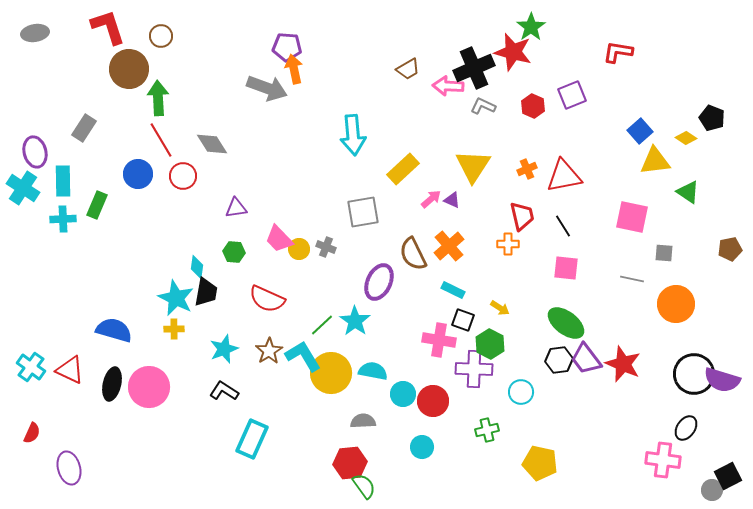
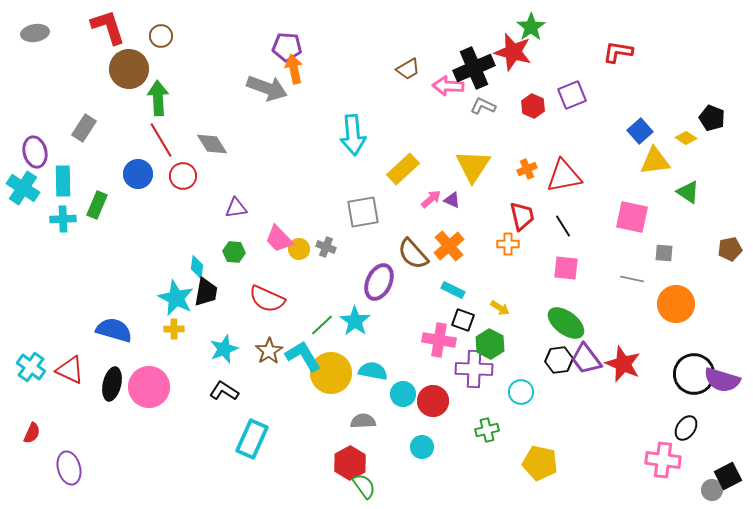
brown semicircle at (413, 254): rotated 16 degrees counterclockwise
red hexagon at (350, 463): rotated 24 degrees counterclockwise
